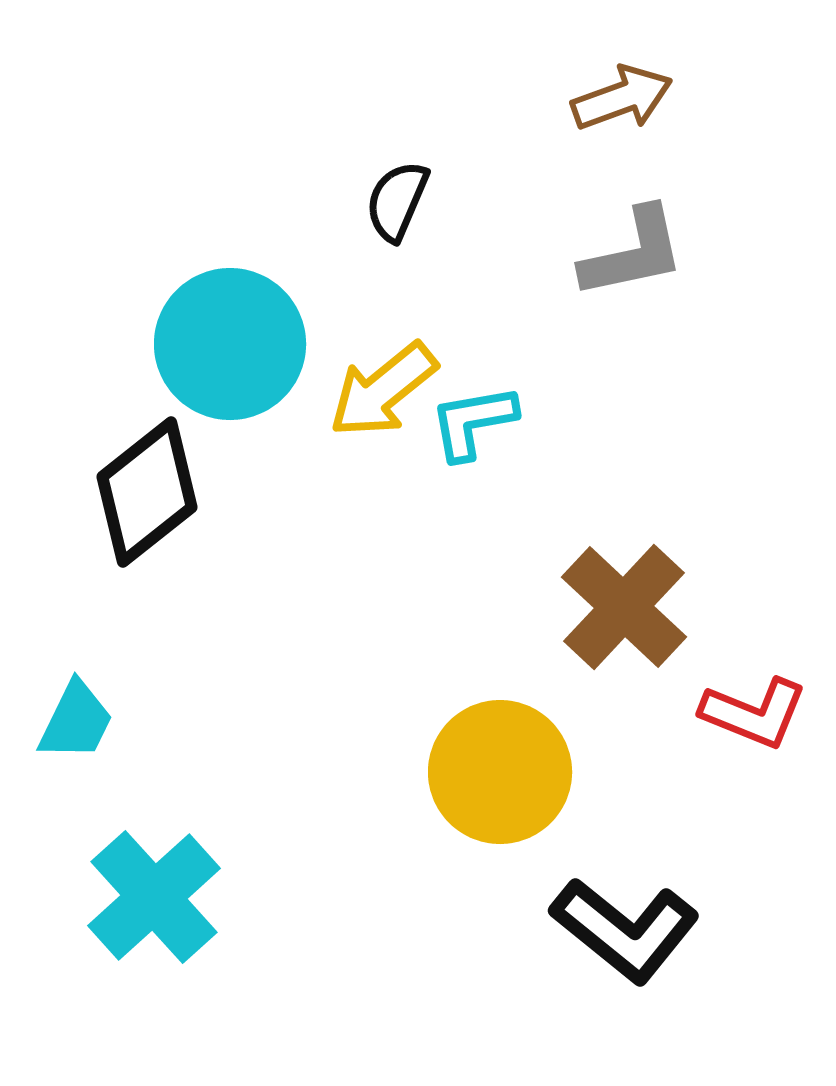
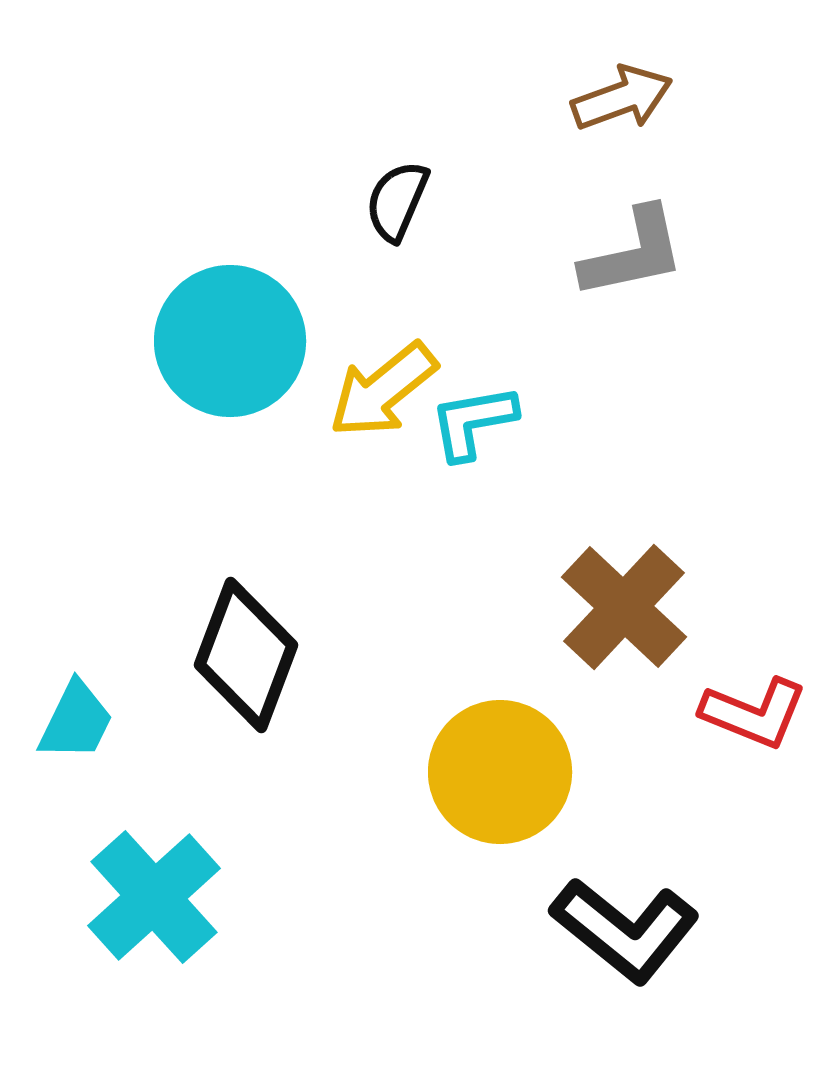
cyan circle: moved 3 px up
black diamond: moved 99 px right, 163 px down; rotated 31 degrees counterclockwise
